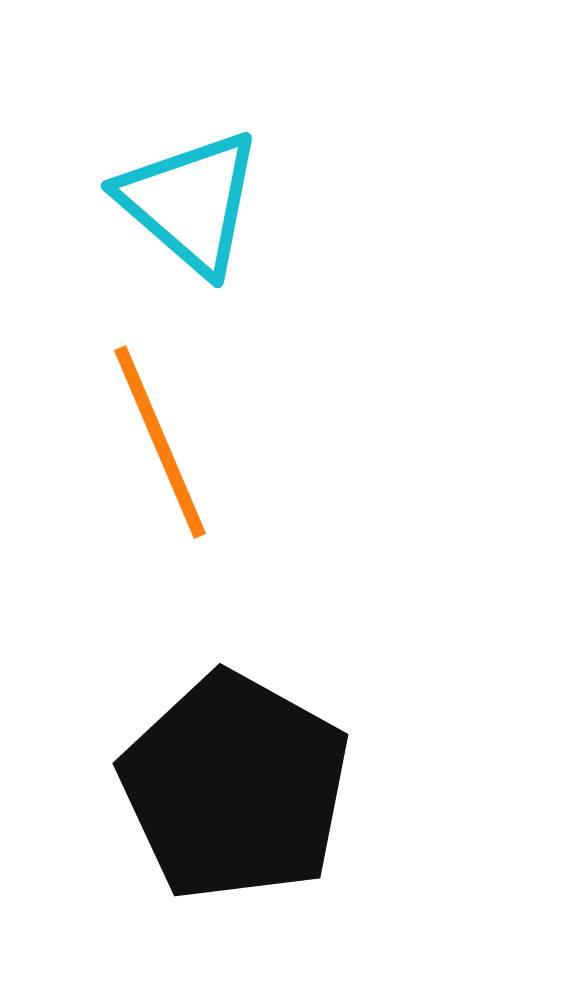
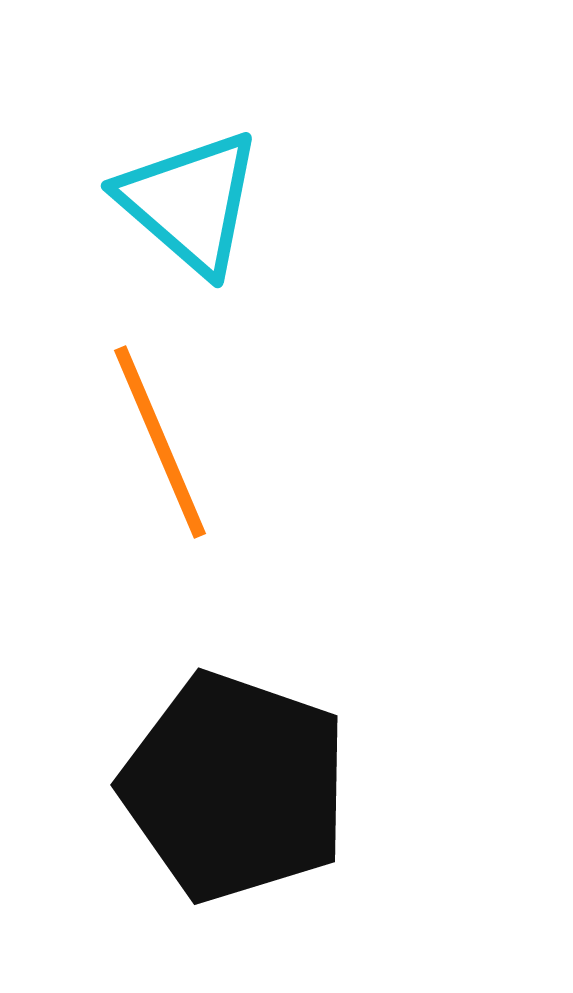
black pentagon: rotated 10 degrees counterclockwise
